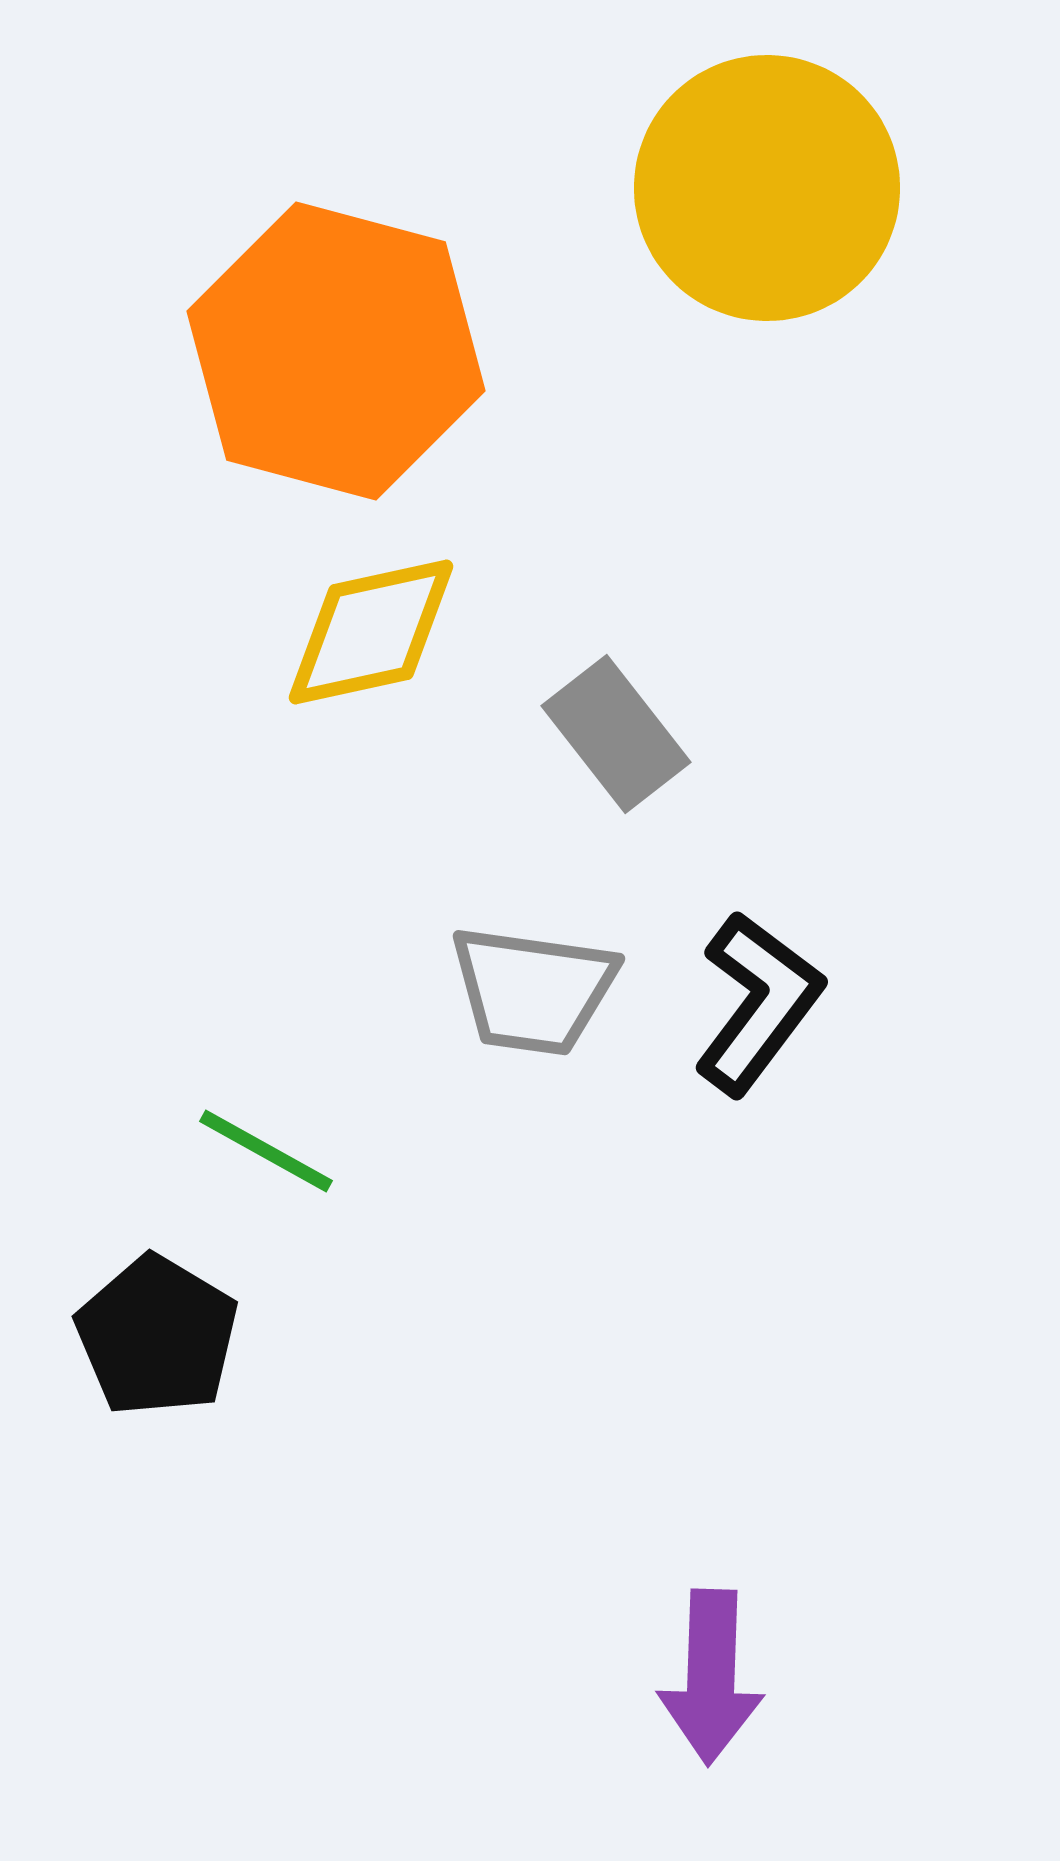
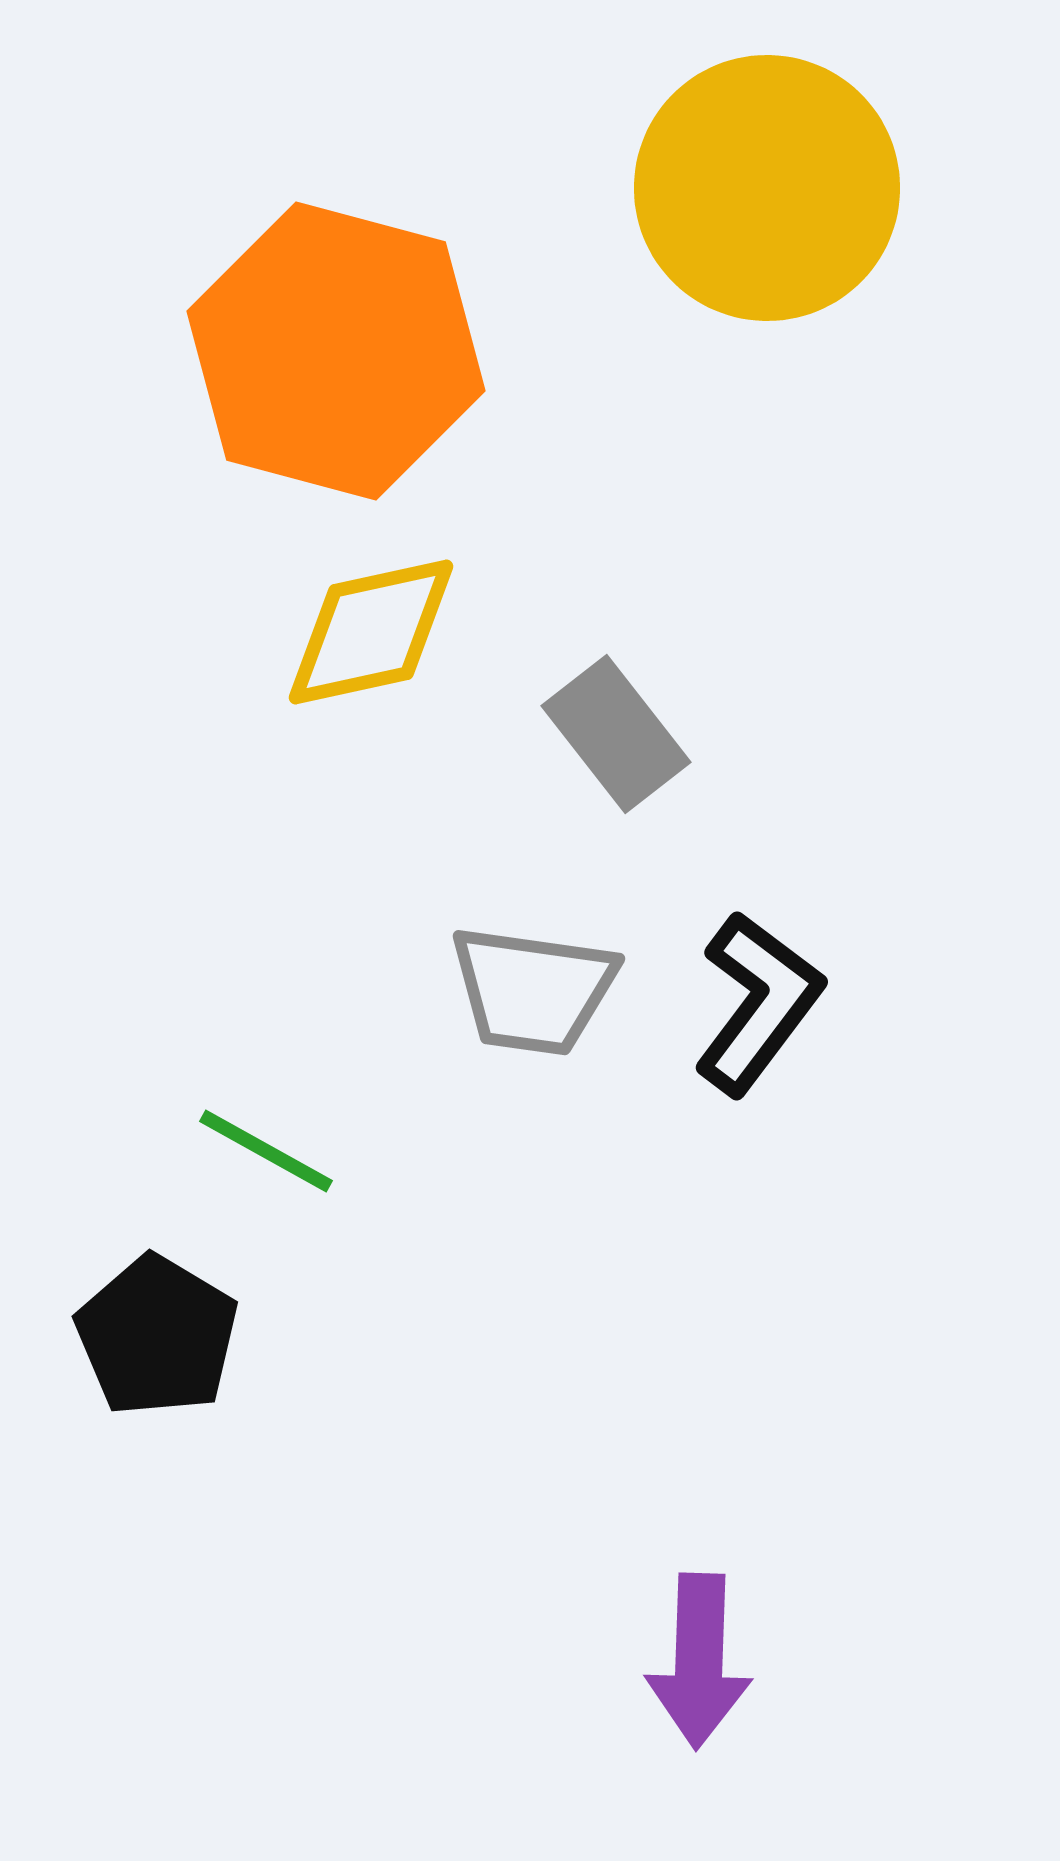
purple arrow: moved 12 px left, 16 px up
